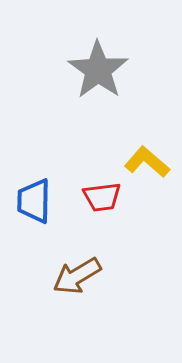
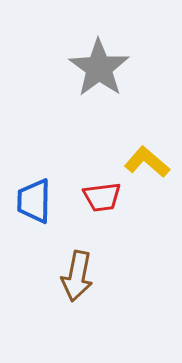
gray star: moved 1 px right, 2 px up
brown arrow: rotated 48 degrees counterclockwise
